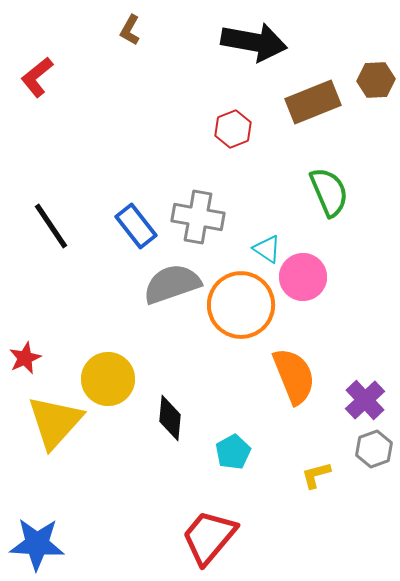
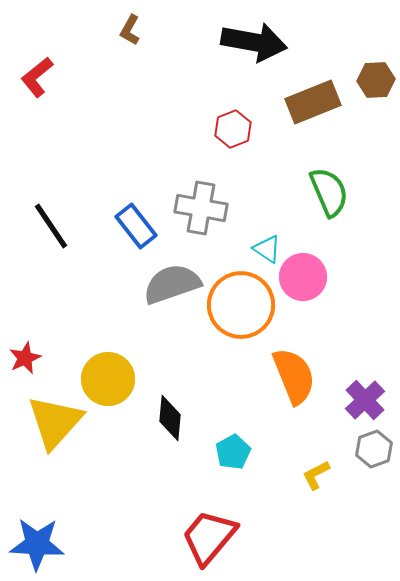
gray cross: moved 3 px right, 9 px up
yellow L-shape: rotated 12 degrees counterclockwise
